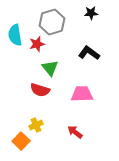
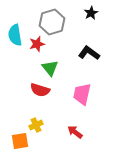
black star: rotated 24 degrees counterclockwise
pink trapezoid: rotated 75 degrees counterclockwise
orange square: moved 1 px left; rotated 36 degrees clockwise
